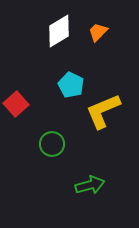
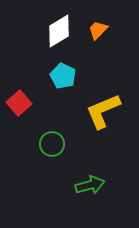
orange trapezoid: moved 2 px up
cyan pentagon: moved 8 px left, 9 px up
red square: moved 3 px right, 1 px up
